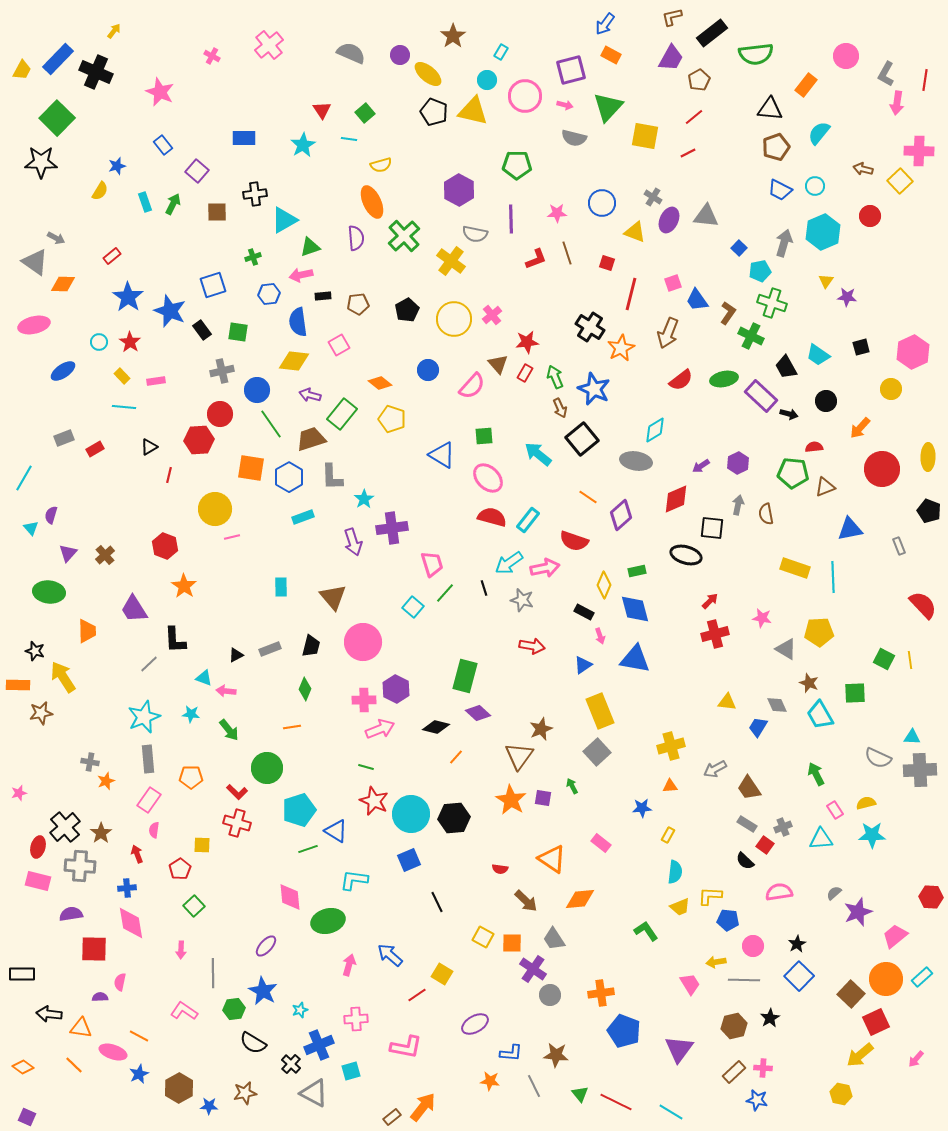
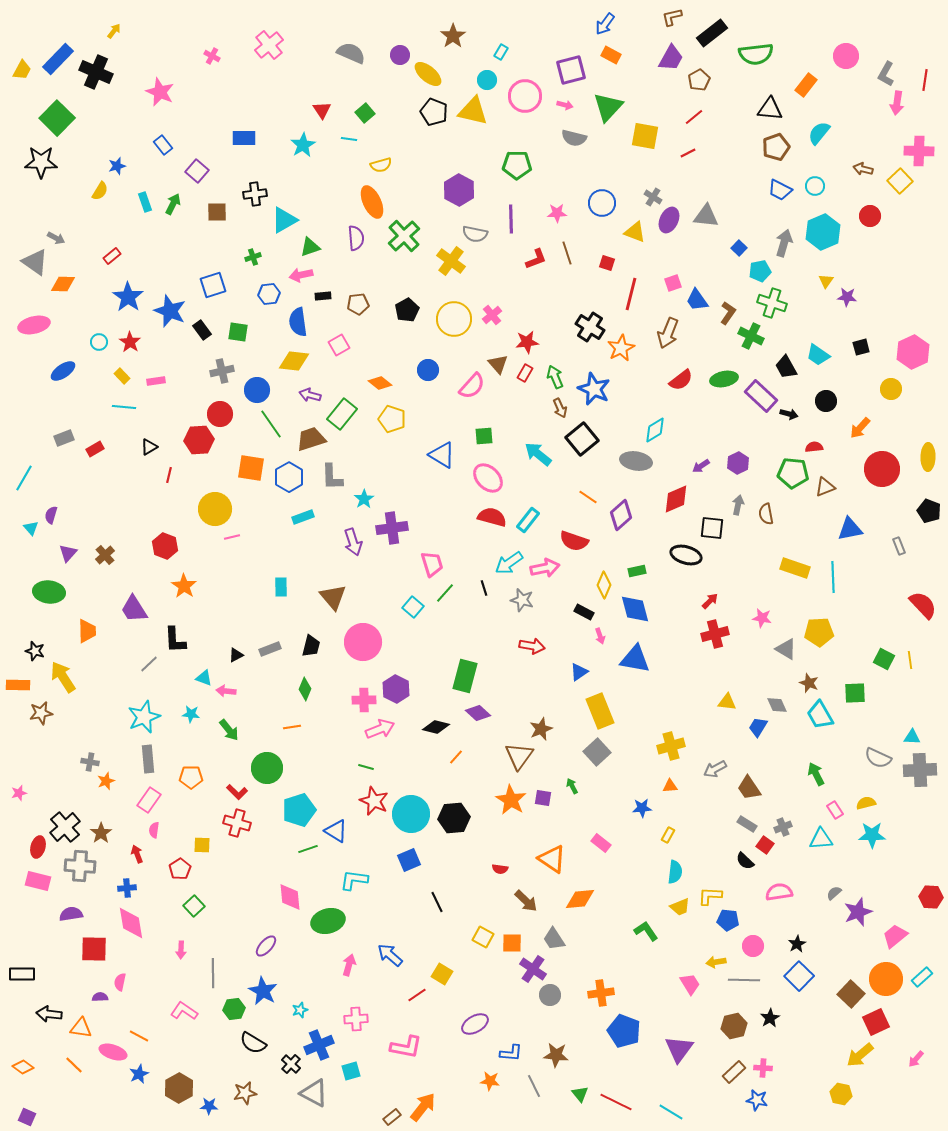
blue triangle at (583, 665): moved 4 px left, 7 px down
